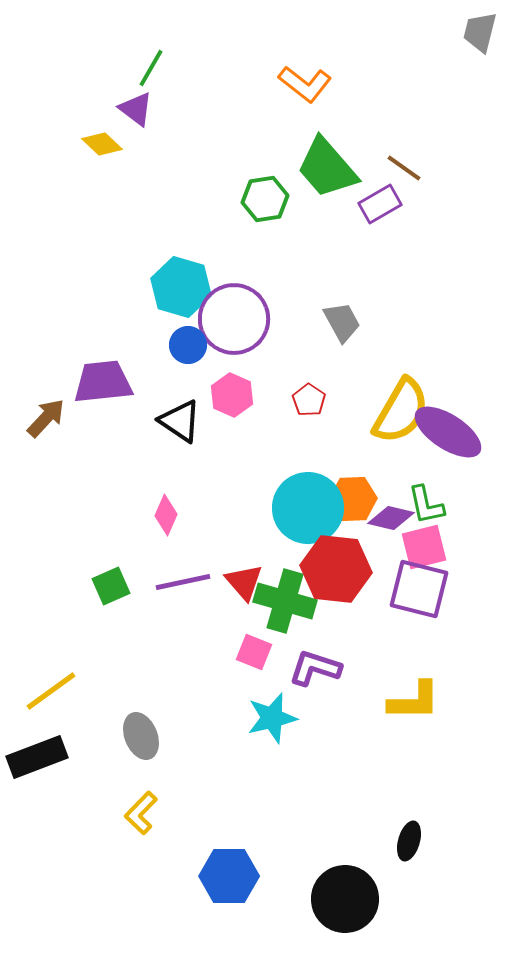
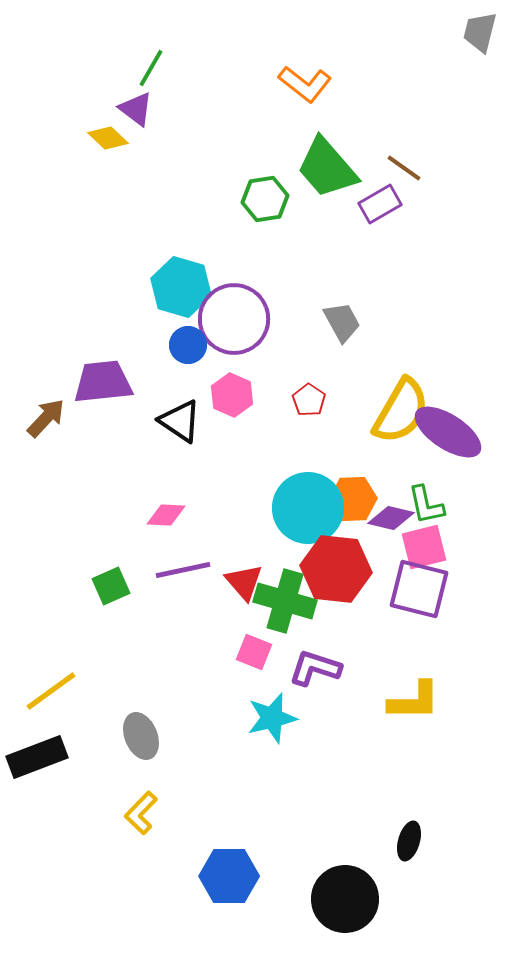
yellow diamond at (102, 144): moved 6 px right, 6 px up
pink diamond at (166, 515): rotated 69 degrees clockwise
purple line at (183, 582): moved 12 px up
